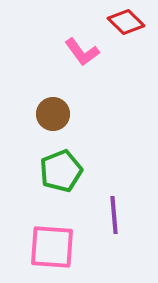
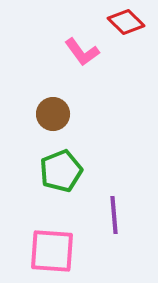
pink square: moved 4 px down
